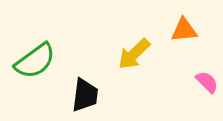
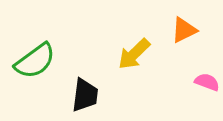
orange triangle: rotated 20 degrees counterclockwise
pink semicircle: rotated 25 degrees counterclockwise
